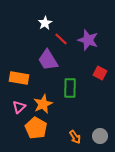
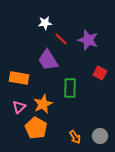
white star: rotated 24 degrees clockwise
